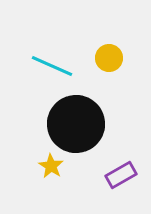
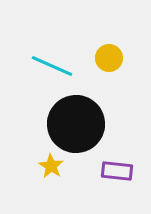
purple rectangle: moved 4 px left, 4 px up; rotated 36 degrees clockwise
